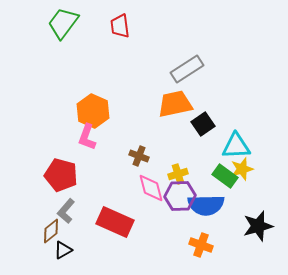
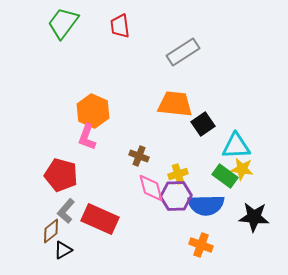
gray rectangle: moved 4 px left, 17 px up
orange trapezoid: rotated 18 degrees clockwise
yellow star: rotated 25 degrees clockwise
purple hexagon: moved 4 px left
red rectangle: moved 15 px left, 3 px up
black star: moved 4 px left, 9 px up; rotated 20 degrees clockwise
